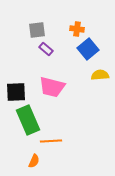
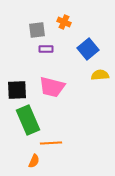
orange cross: moved 13 px left, 7 px up; rotated 16 degrees clockwise
purple rectangle: rotated 40 degrees counterclockwise
black square: moved 1 px right, 2 px up
orange line: moved 2 px down
